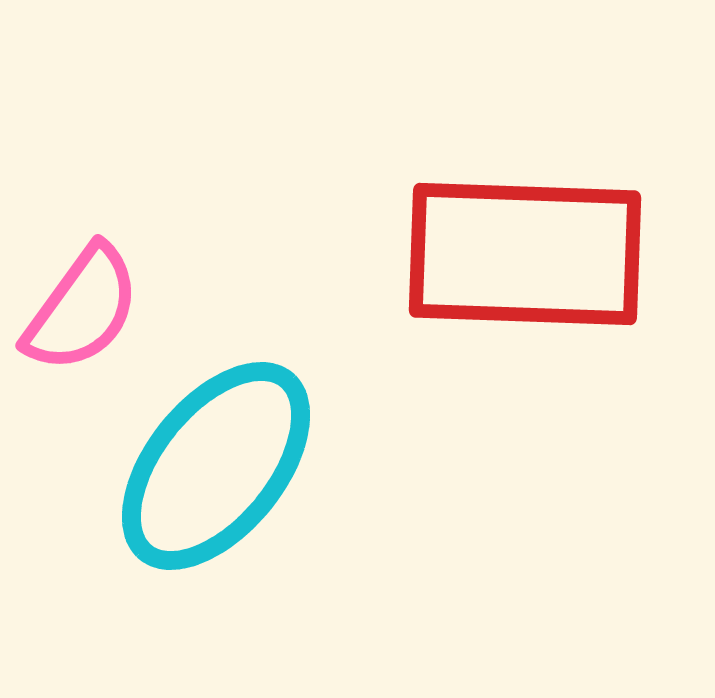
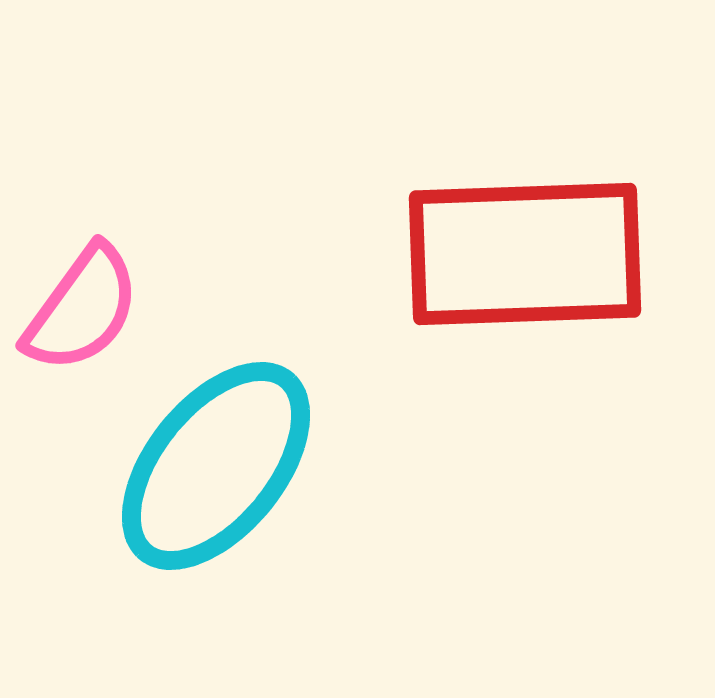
red rectangle: rotated 4 degrees counterclockwise
